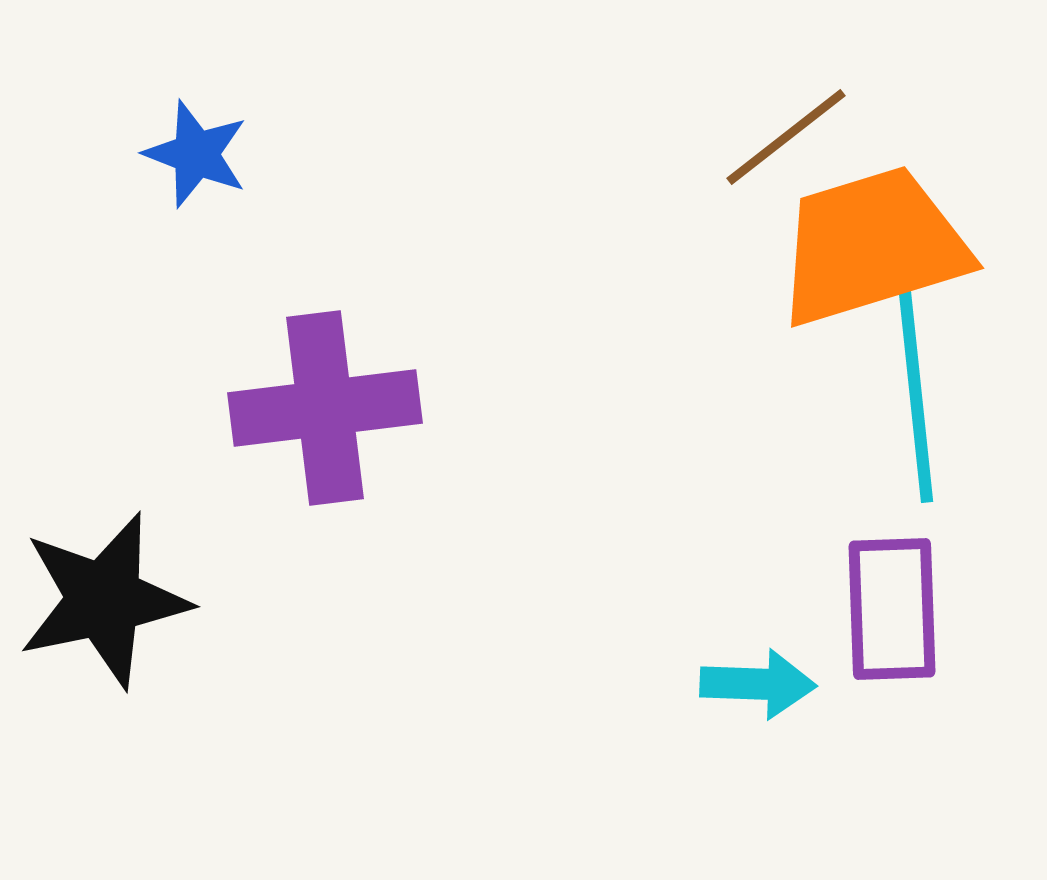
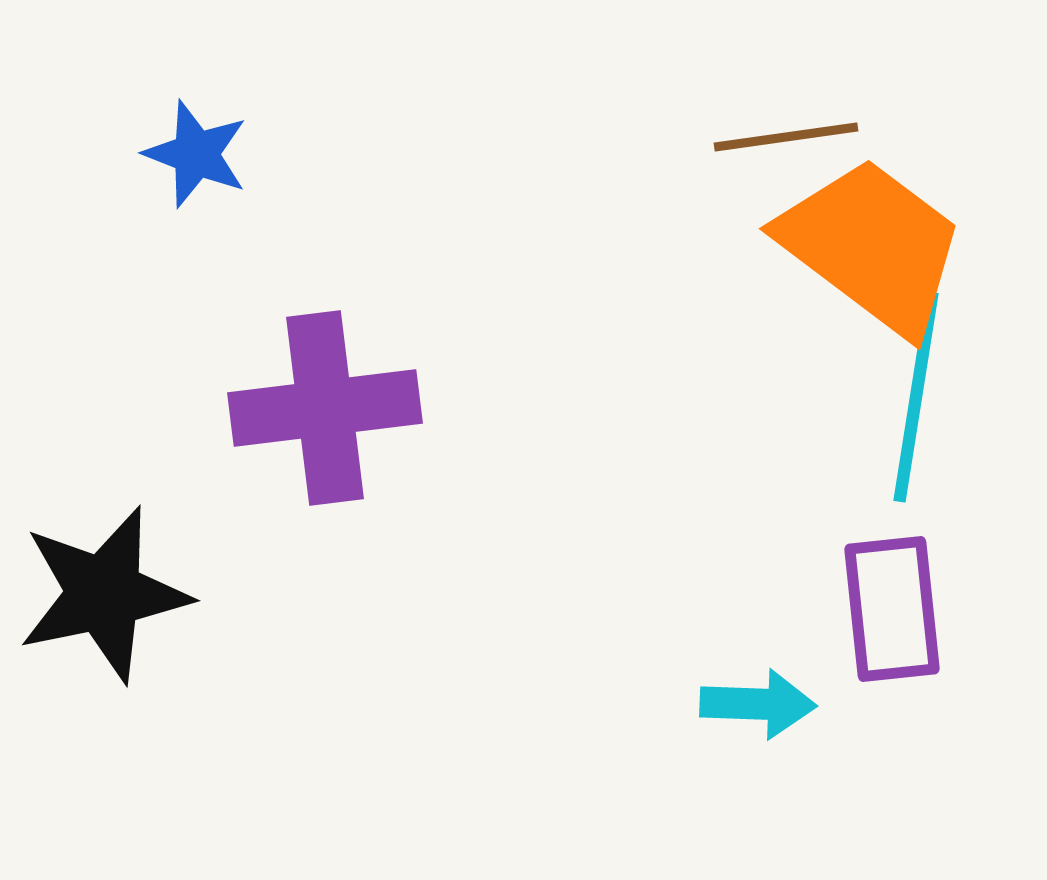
brown line: rotated 30 degrees clockwise
orange trapezoid: rotated 54 degrees clockwise
cyan line: rotated 15 degrees clockwise
black star: moved 6 px up
purple rectangle: rotated 4 degrees counterclockwise
cyan arrow: moved 20 px down
